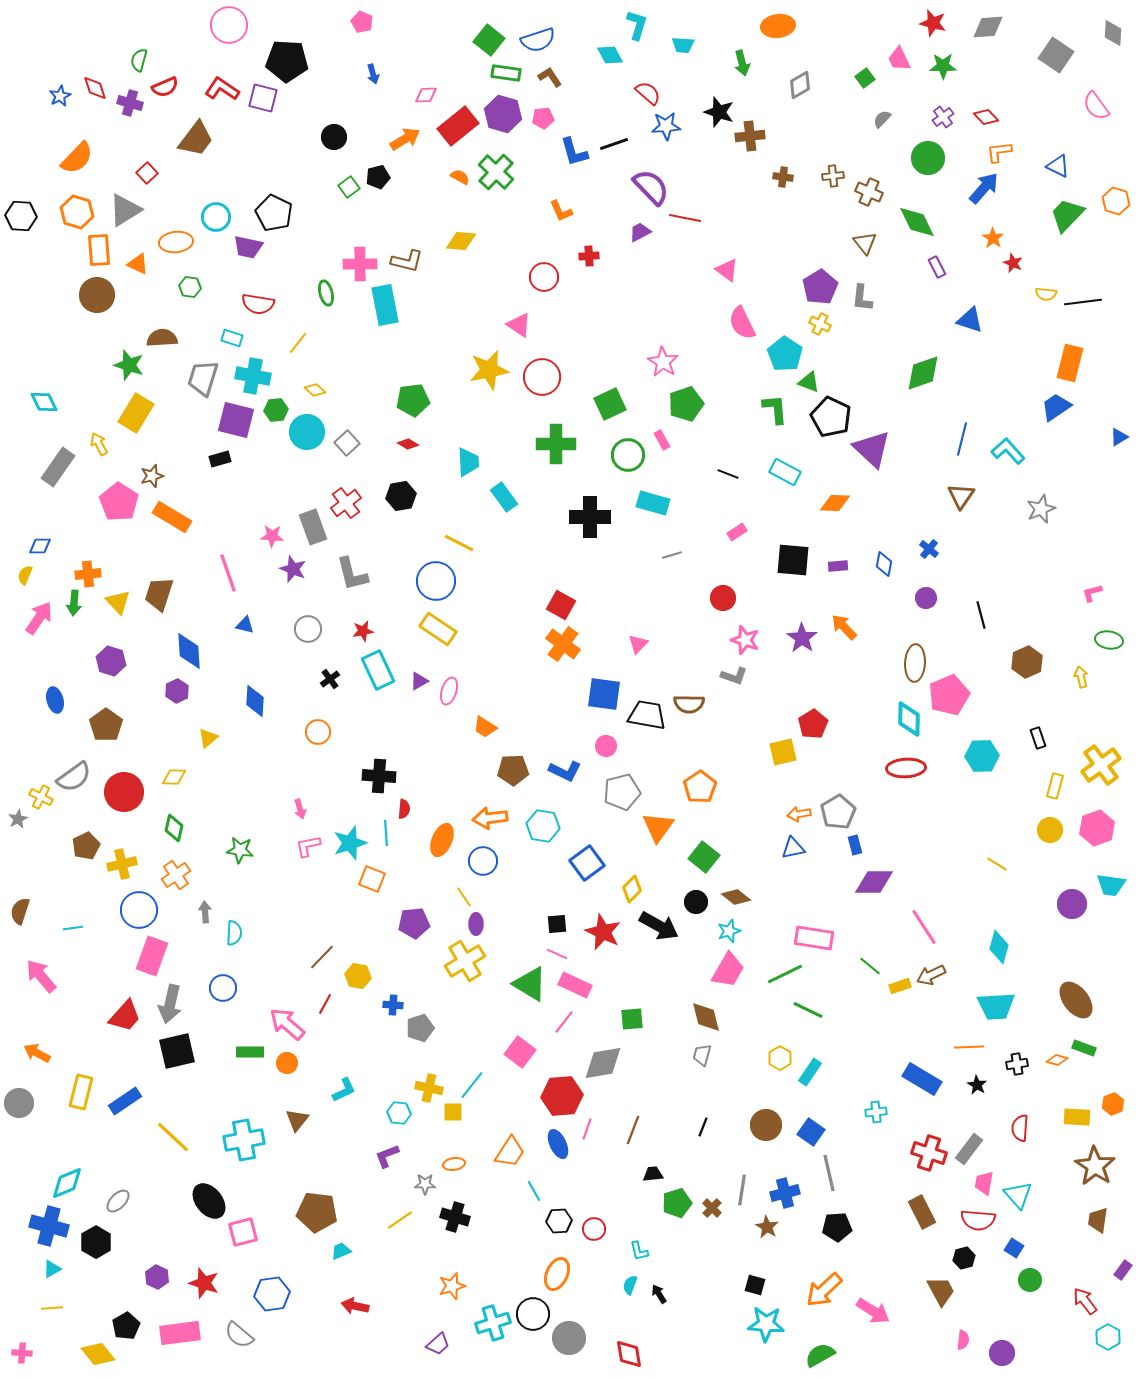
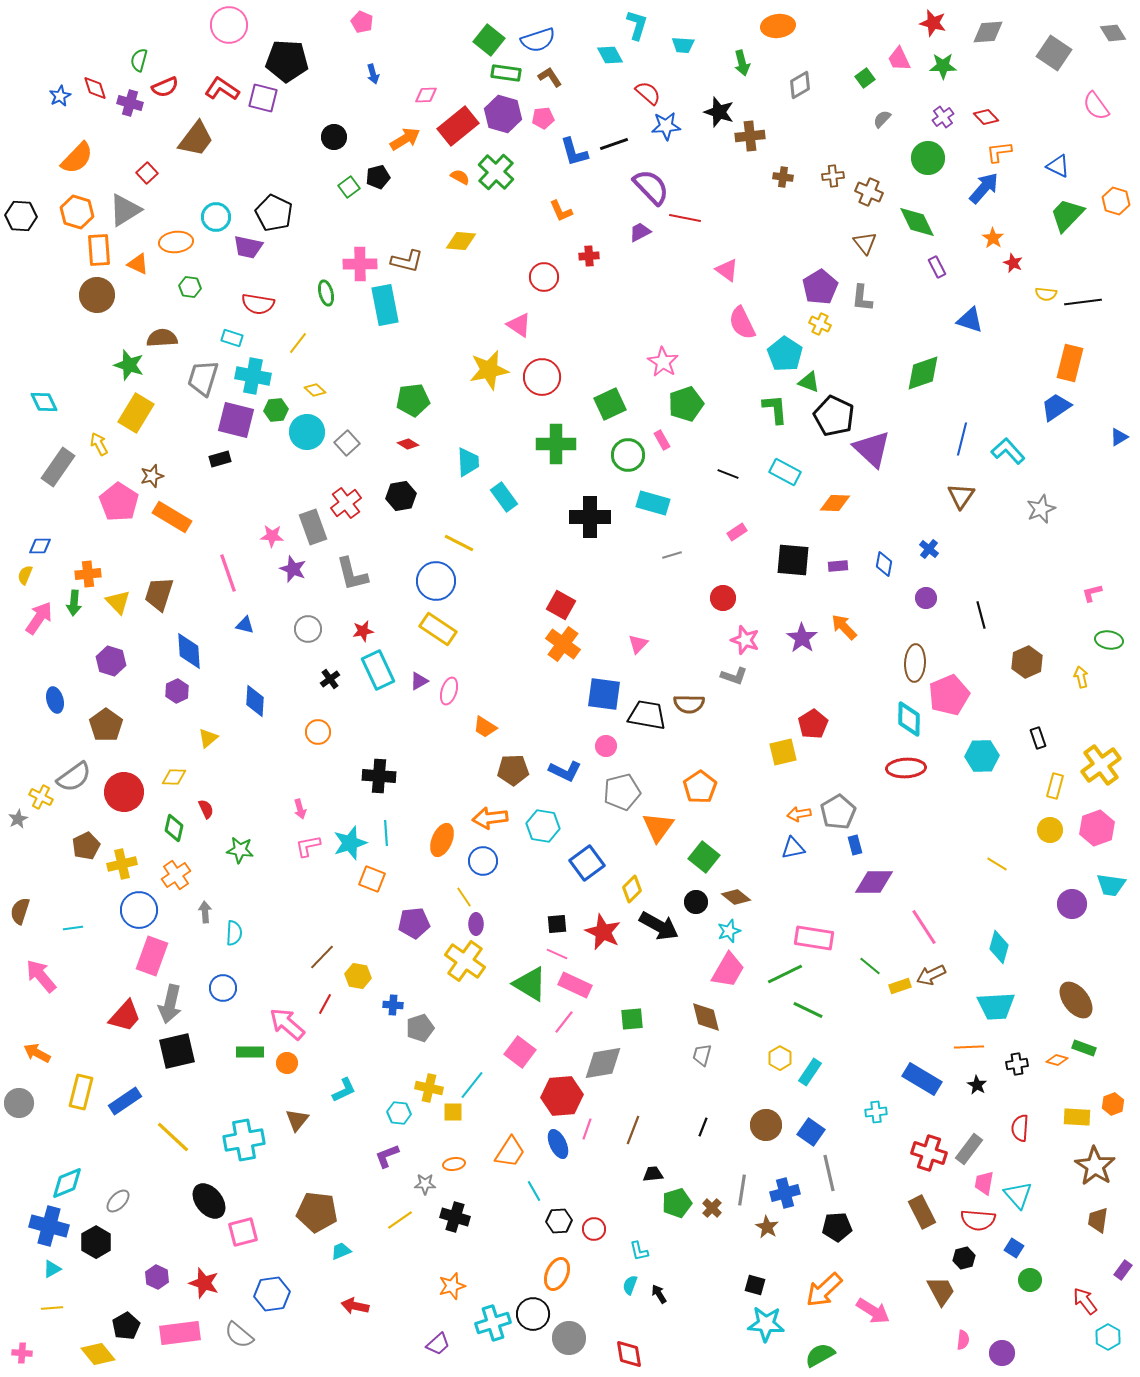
gray diamond at (988, 27): moved 5 px down
gray diamond at (1113, 33): rotated 36 degrees counterclockwise
gray square at (1056, 55): moved 2 px left, 2 px up
black pentagon at (831, 417): moved 3 px right, 1 px up
red semicircle at (404, 809): moved 198 px left; rotated 30 degrees counterclockwise
yellow cross at (465, 961): rotated 24 degrees counterclockwise
